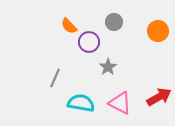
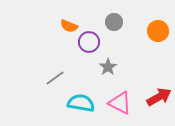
orange semicircle: rotated 24 degrees counterclockwise
gray line: rotated 30 degrees clockwise
